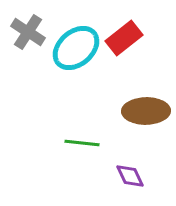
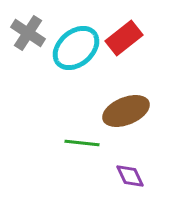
gray cross: moved 1 px down
brown ellipse: moved 20 px left; rotated 21 degrees counterclockwise
